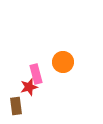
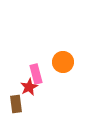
red star: rotated 12 degrees counterclockwise
brown rectangle: moved 2 px up
